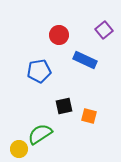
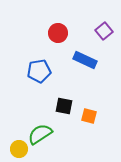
purple square: moved 1 px down
red circle: moved 1 px left, 2 px up
black square: rotated 24 degrees clockwise
